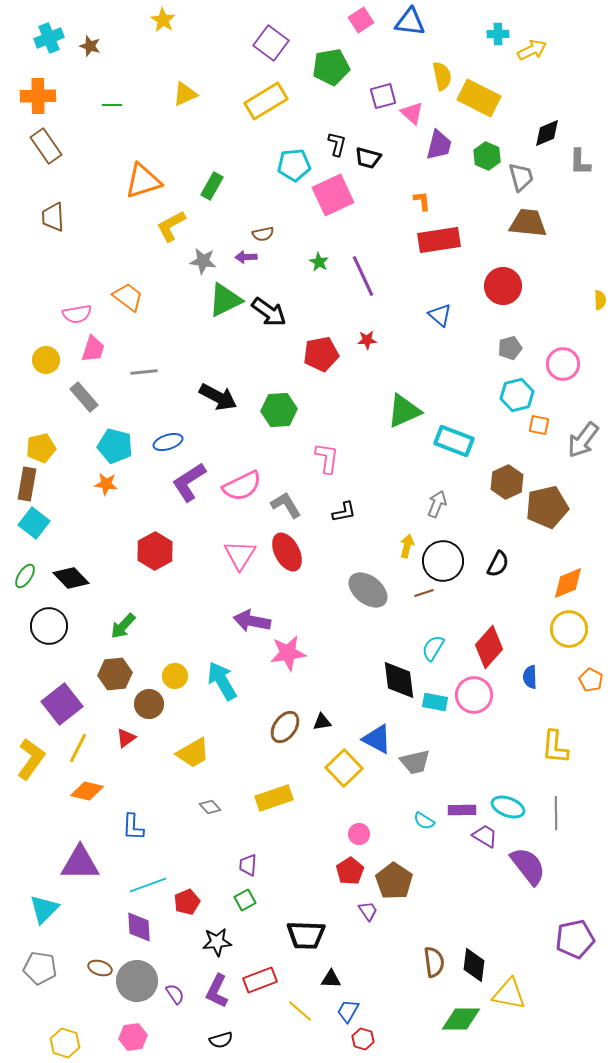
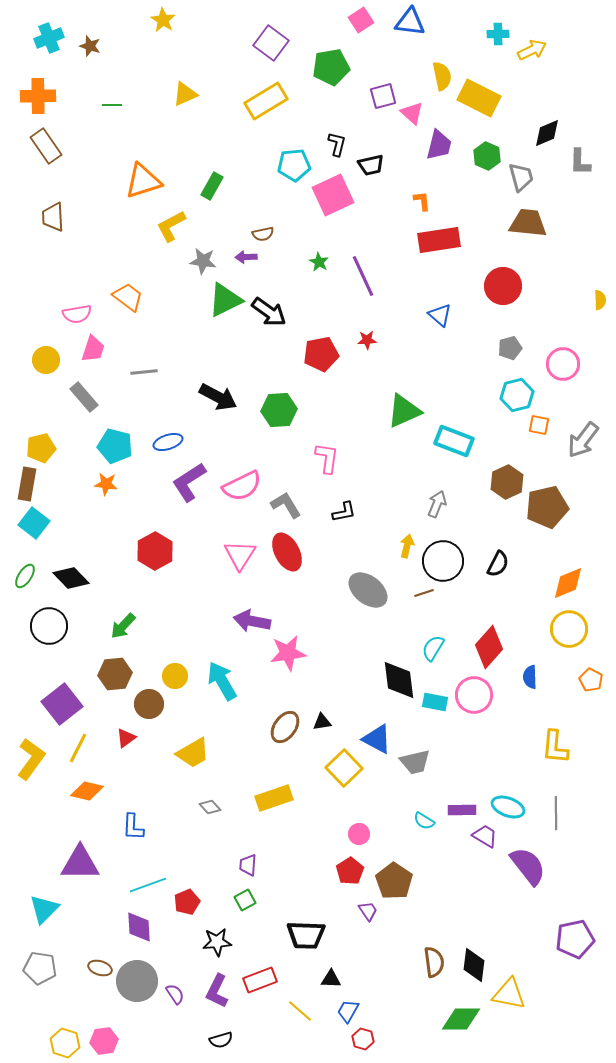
black trapezoid at (368, 158): moved 3 px right, 7 px down; rotated 28 degrees counterclockwise
pink hexagon at (133, 1037): moved 29 px left, 4 px down
